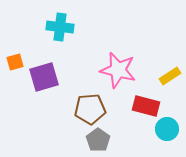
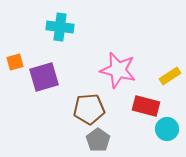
brown pentagon: moved 1 px left
